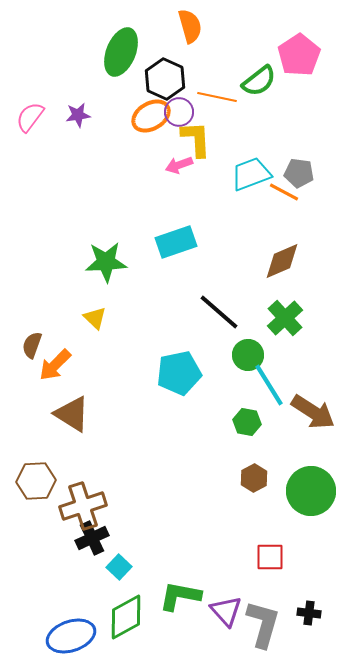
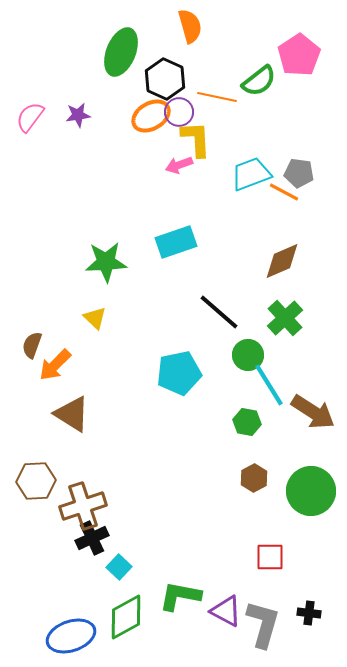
purple triangle at (226, 611): rotated 20 degrees counterclockwise
